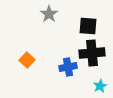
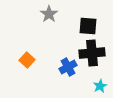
blue cross: rotated 18 degrees counterclockwise
